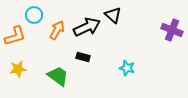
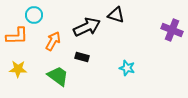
black triangle: moved 3 px right; rotated 24 degrees counterclockwise
orange arrow: moved 4 px left, 11 px down
orange L-shape: moved 2 px right; rotated 15 degrees clockwise
black rectangle: moved 1 px left
yellow star: rotated 12 degrees clockwise
